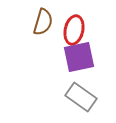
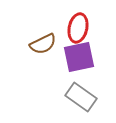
brown semicircle: moved 22 px down; rotated 48 degrees clockwise
red ellipse: moved 4 px right, 2 px up
